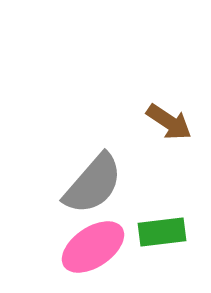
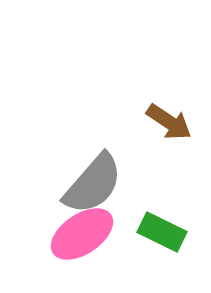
green rectangle: rotated 33 degrees clockwise
pink ellipse: moved 11 px left, 13 px up
